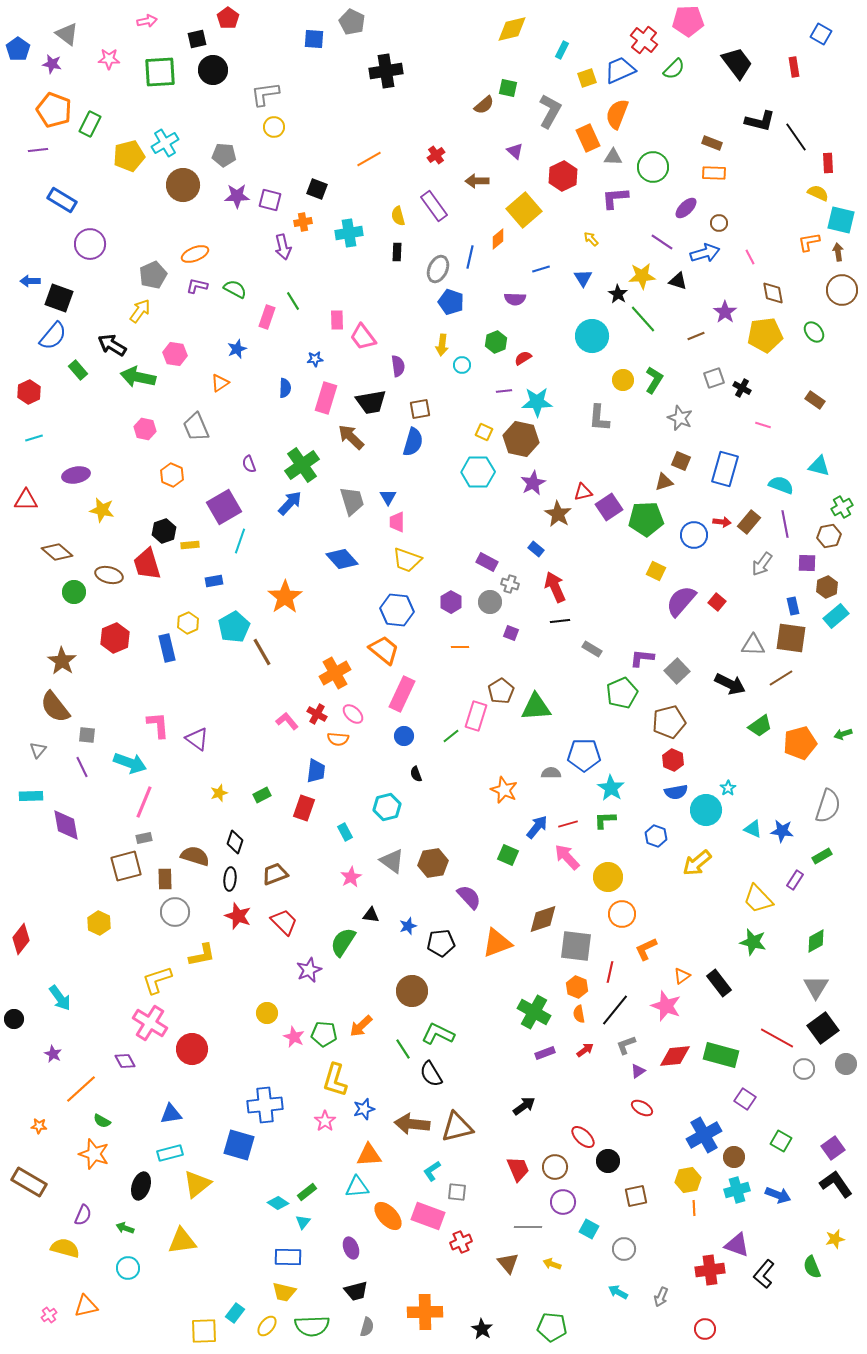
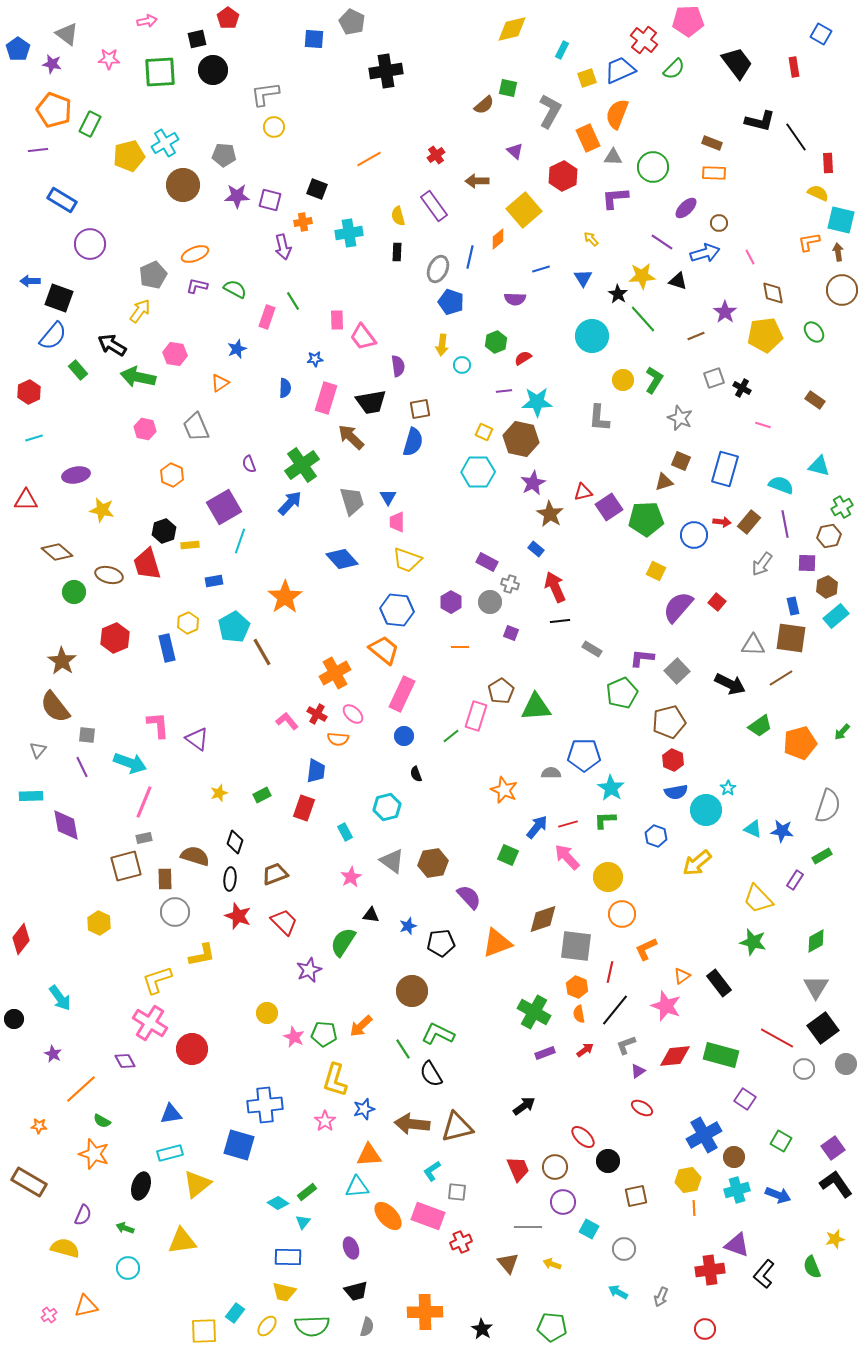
brown star at (558, 514): moved 8 px left
purple semicircle at (681, 601): moved 3 px left, 6 px down
green arrow at (843, 734): moved 1 px left, 2 px up; rotated 30 degrees counterclockwise
